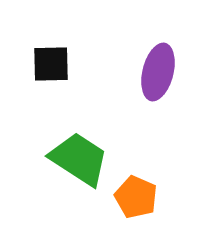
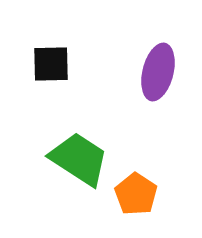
orange pentagon: moved 3 px up; rotated 9 degrees clockwise
